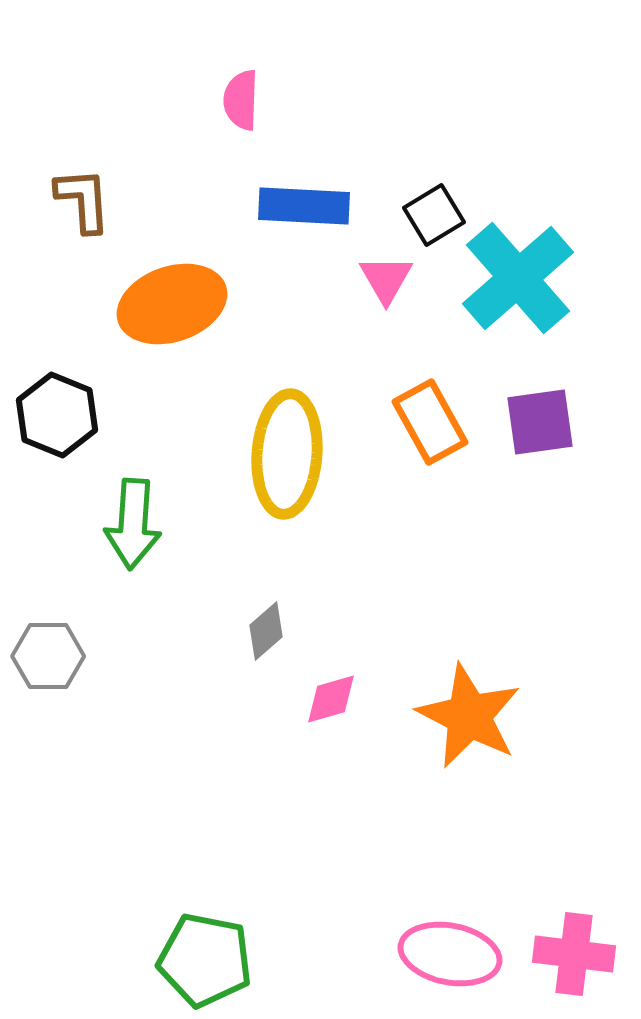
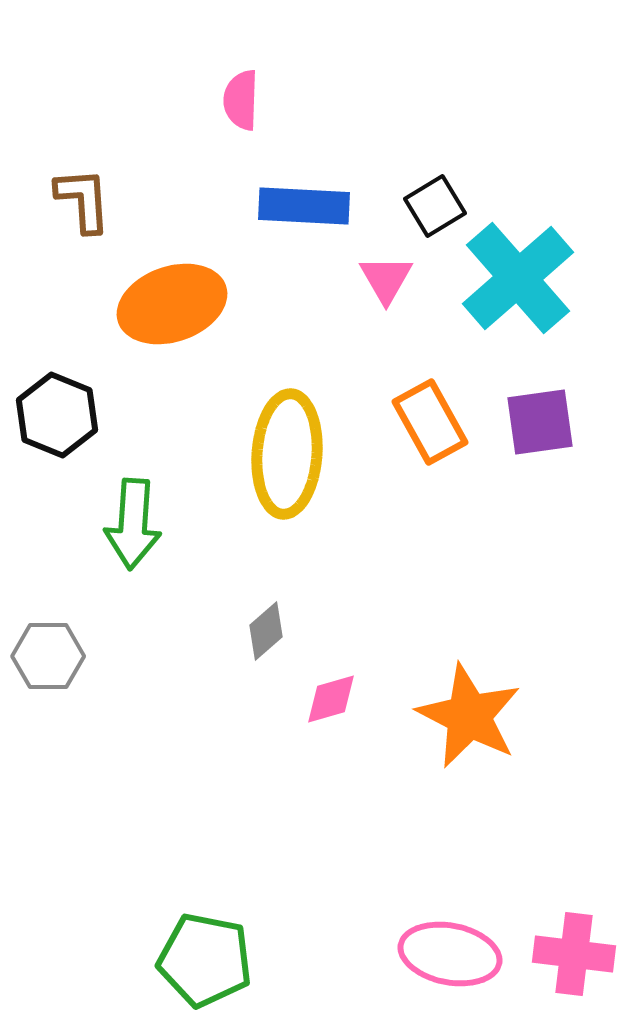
black square: moved 1 px right, 9 px up
